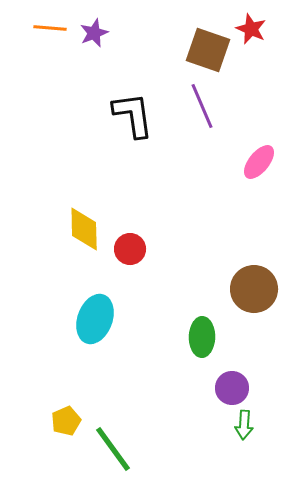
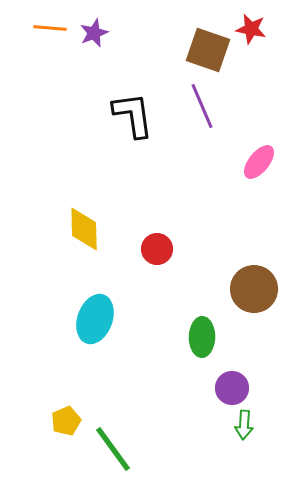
red star: rotated 12 degrees counterclockwise
red circle: moved 27 px right
